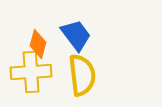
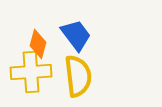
yellow semicircle: moved 4 px left, 1 px down
